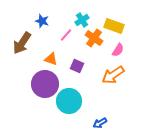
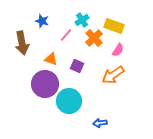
orange cross: rotated 12 degrees clockwise
brown arrow: rotated 45 degrees counterclockwise
blue arrow: rotated 24 degrees clockwise
